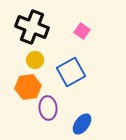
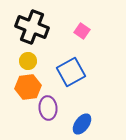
yellow circle: moved 7 px left, 1 px down
